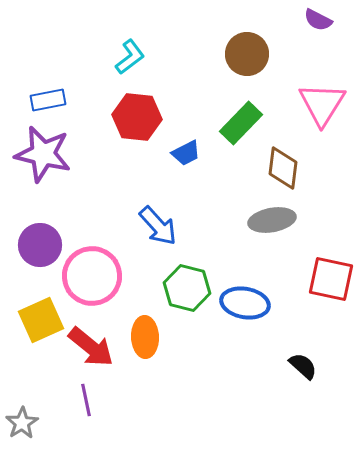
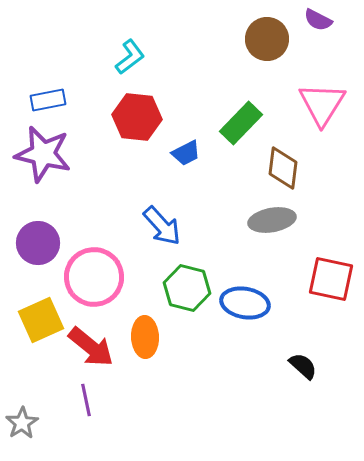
brown circle: moved 20 px right, 15 px up
blue arrow: moved 4 px right
purple circle: moved 2 px left, 2 px up
pink circle: moved 2 px right, 1 px down
